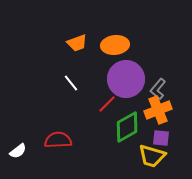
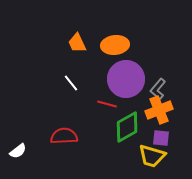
orange trapezoid: rotated 85 degrees clockwise
red line: rotated 60 degrees clockwise
orange cross: moved 1 px right
red semicircle: moved 6 px right, 4 px up
